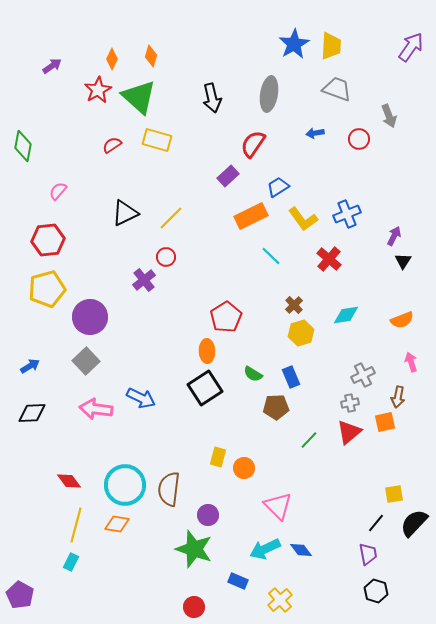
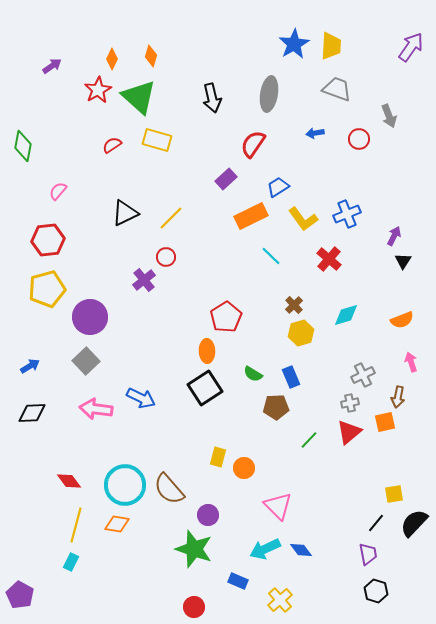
purple rectangle at (228, 176): moved 2 px left, 3 px down
cyan diamond at (346, 315): rotated 8 degrees counterclockwise
brown semicircle at (169, 489): rotated 48 degrees counterclockwise
